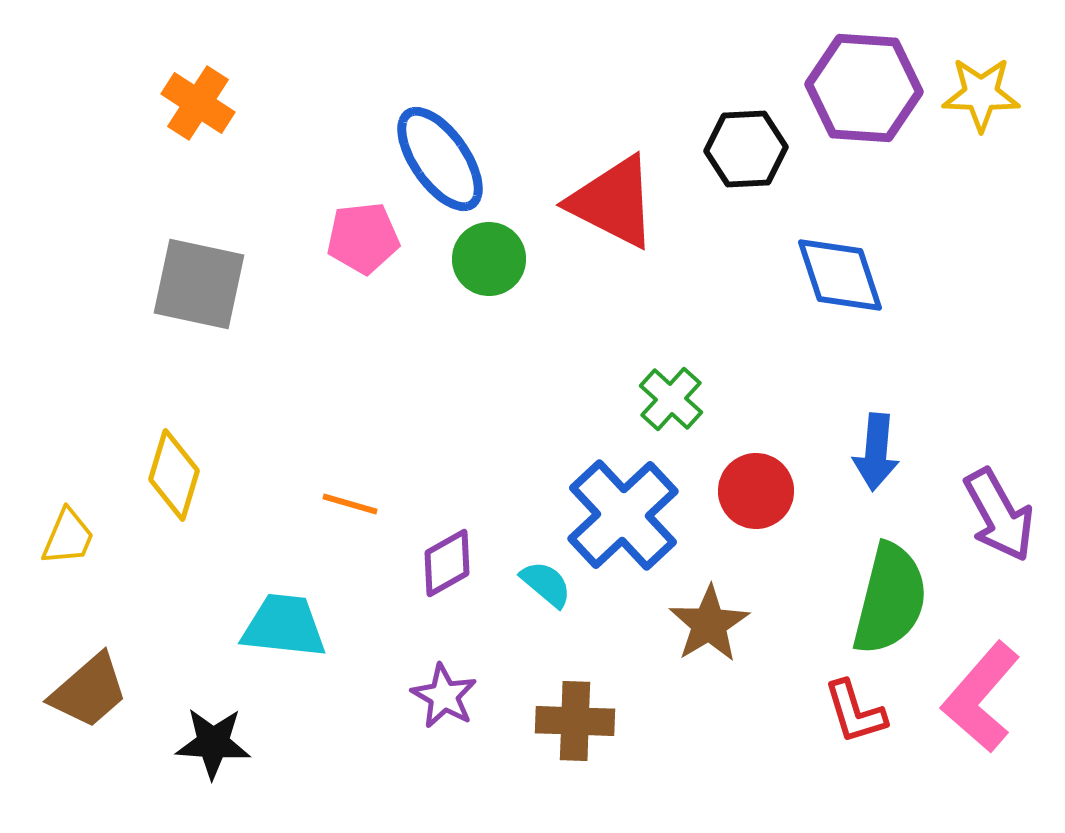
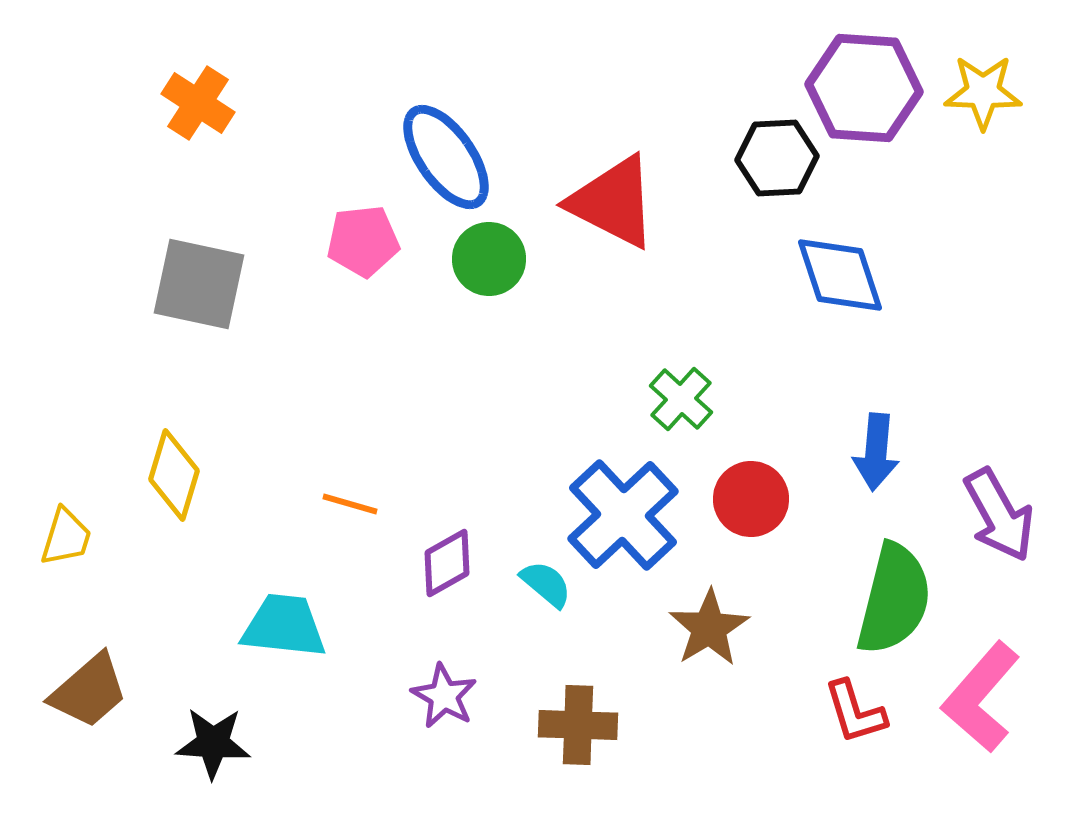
yellow star: moved 2 px right, 2 px up
black hexagon: moved 31 px right, 9 px down
blue ellipse: moved 6 px right, 2 px up
pink pentagon: moved 3 px down
green cross: moved 10 px right
red circle: moved 5 px left, 8 px down
yellow trapezoid: moved 2 px left; rotated 6 degrees counterclockwise
green semicircle: moved 4 px right
brown star: moved 4 px down
brown cross: moved 3 px right, 4 px down
